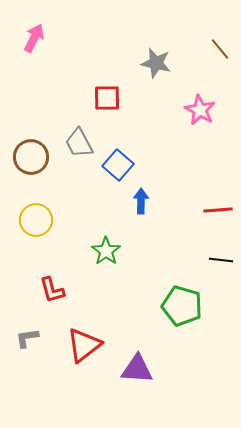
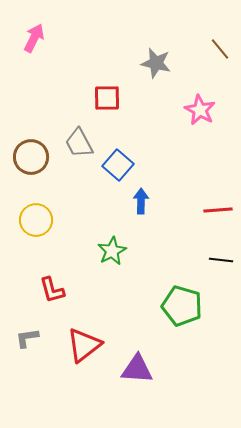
green star: moved 6 px right; rotated 8 degrees clockwise
